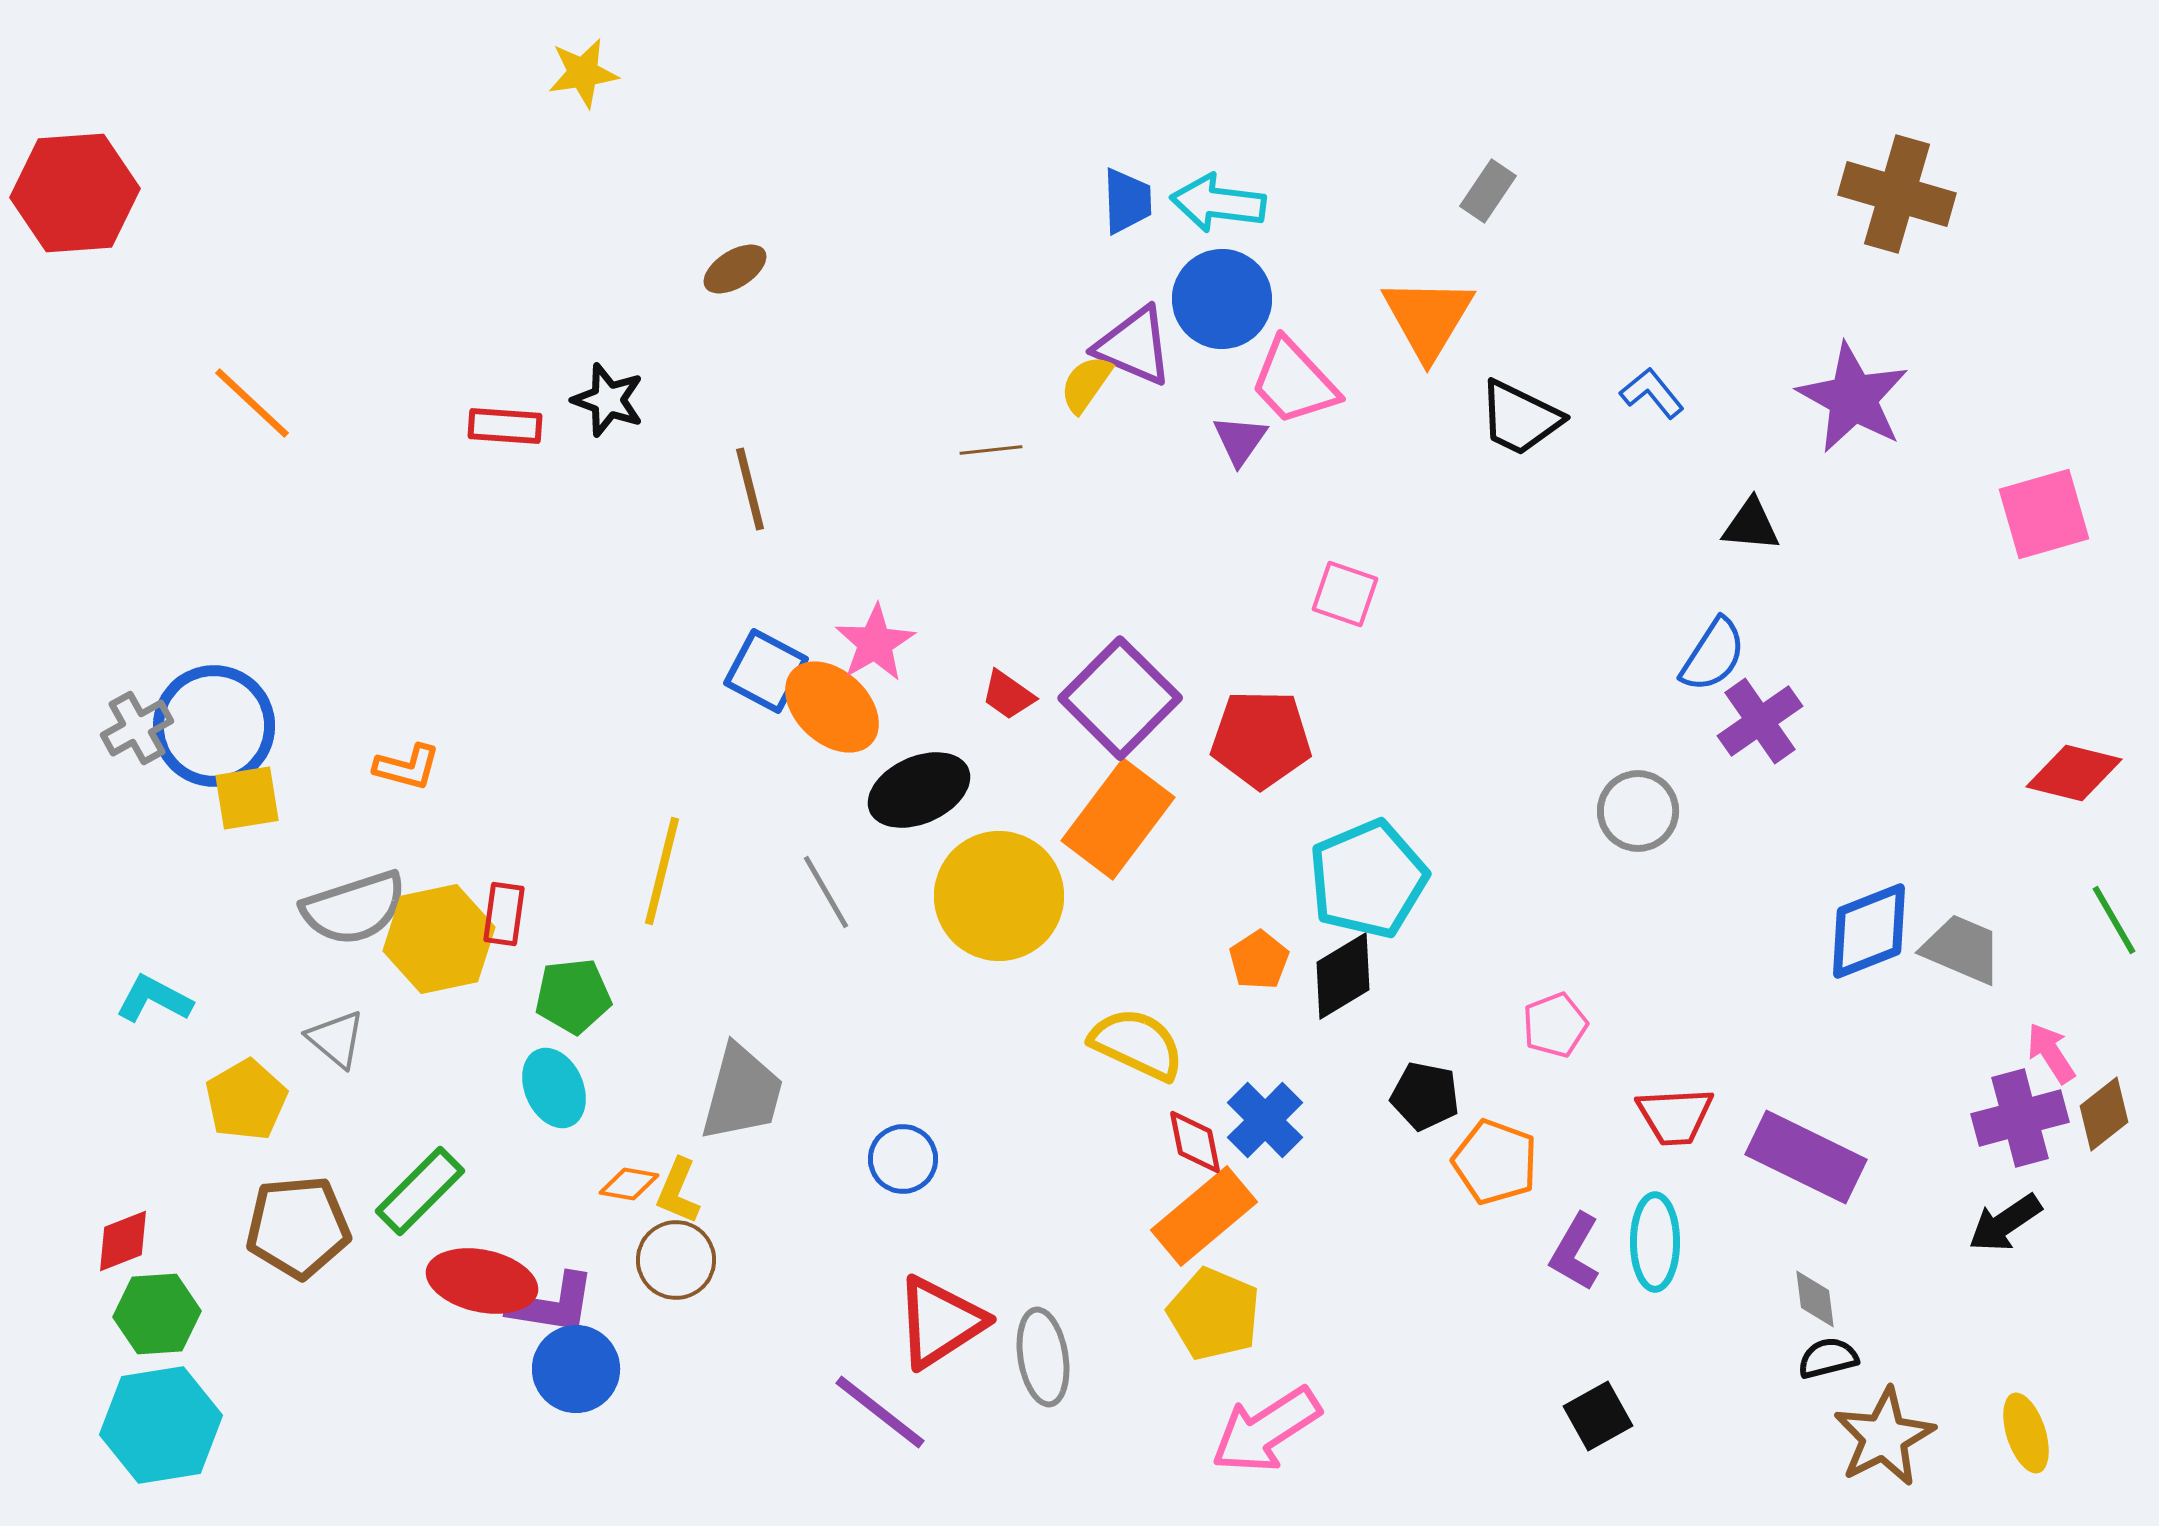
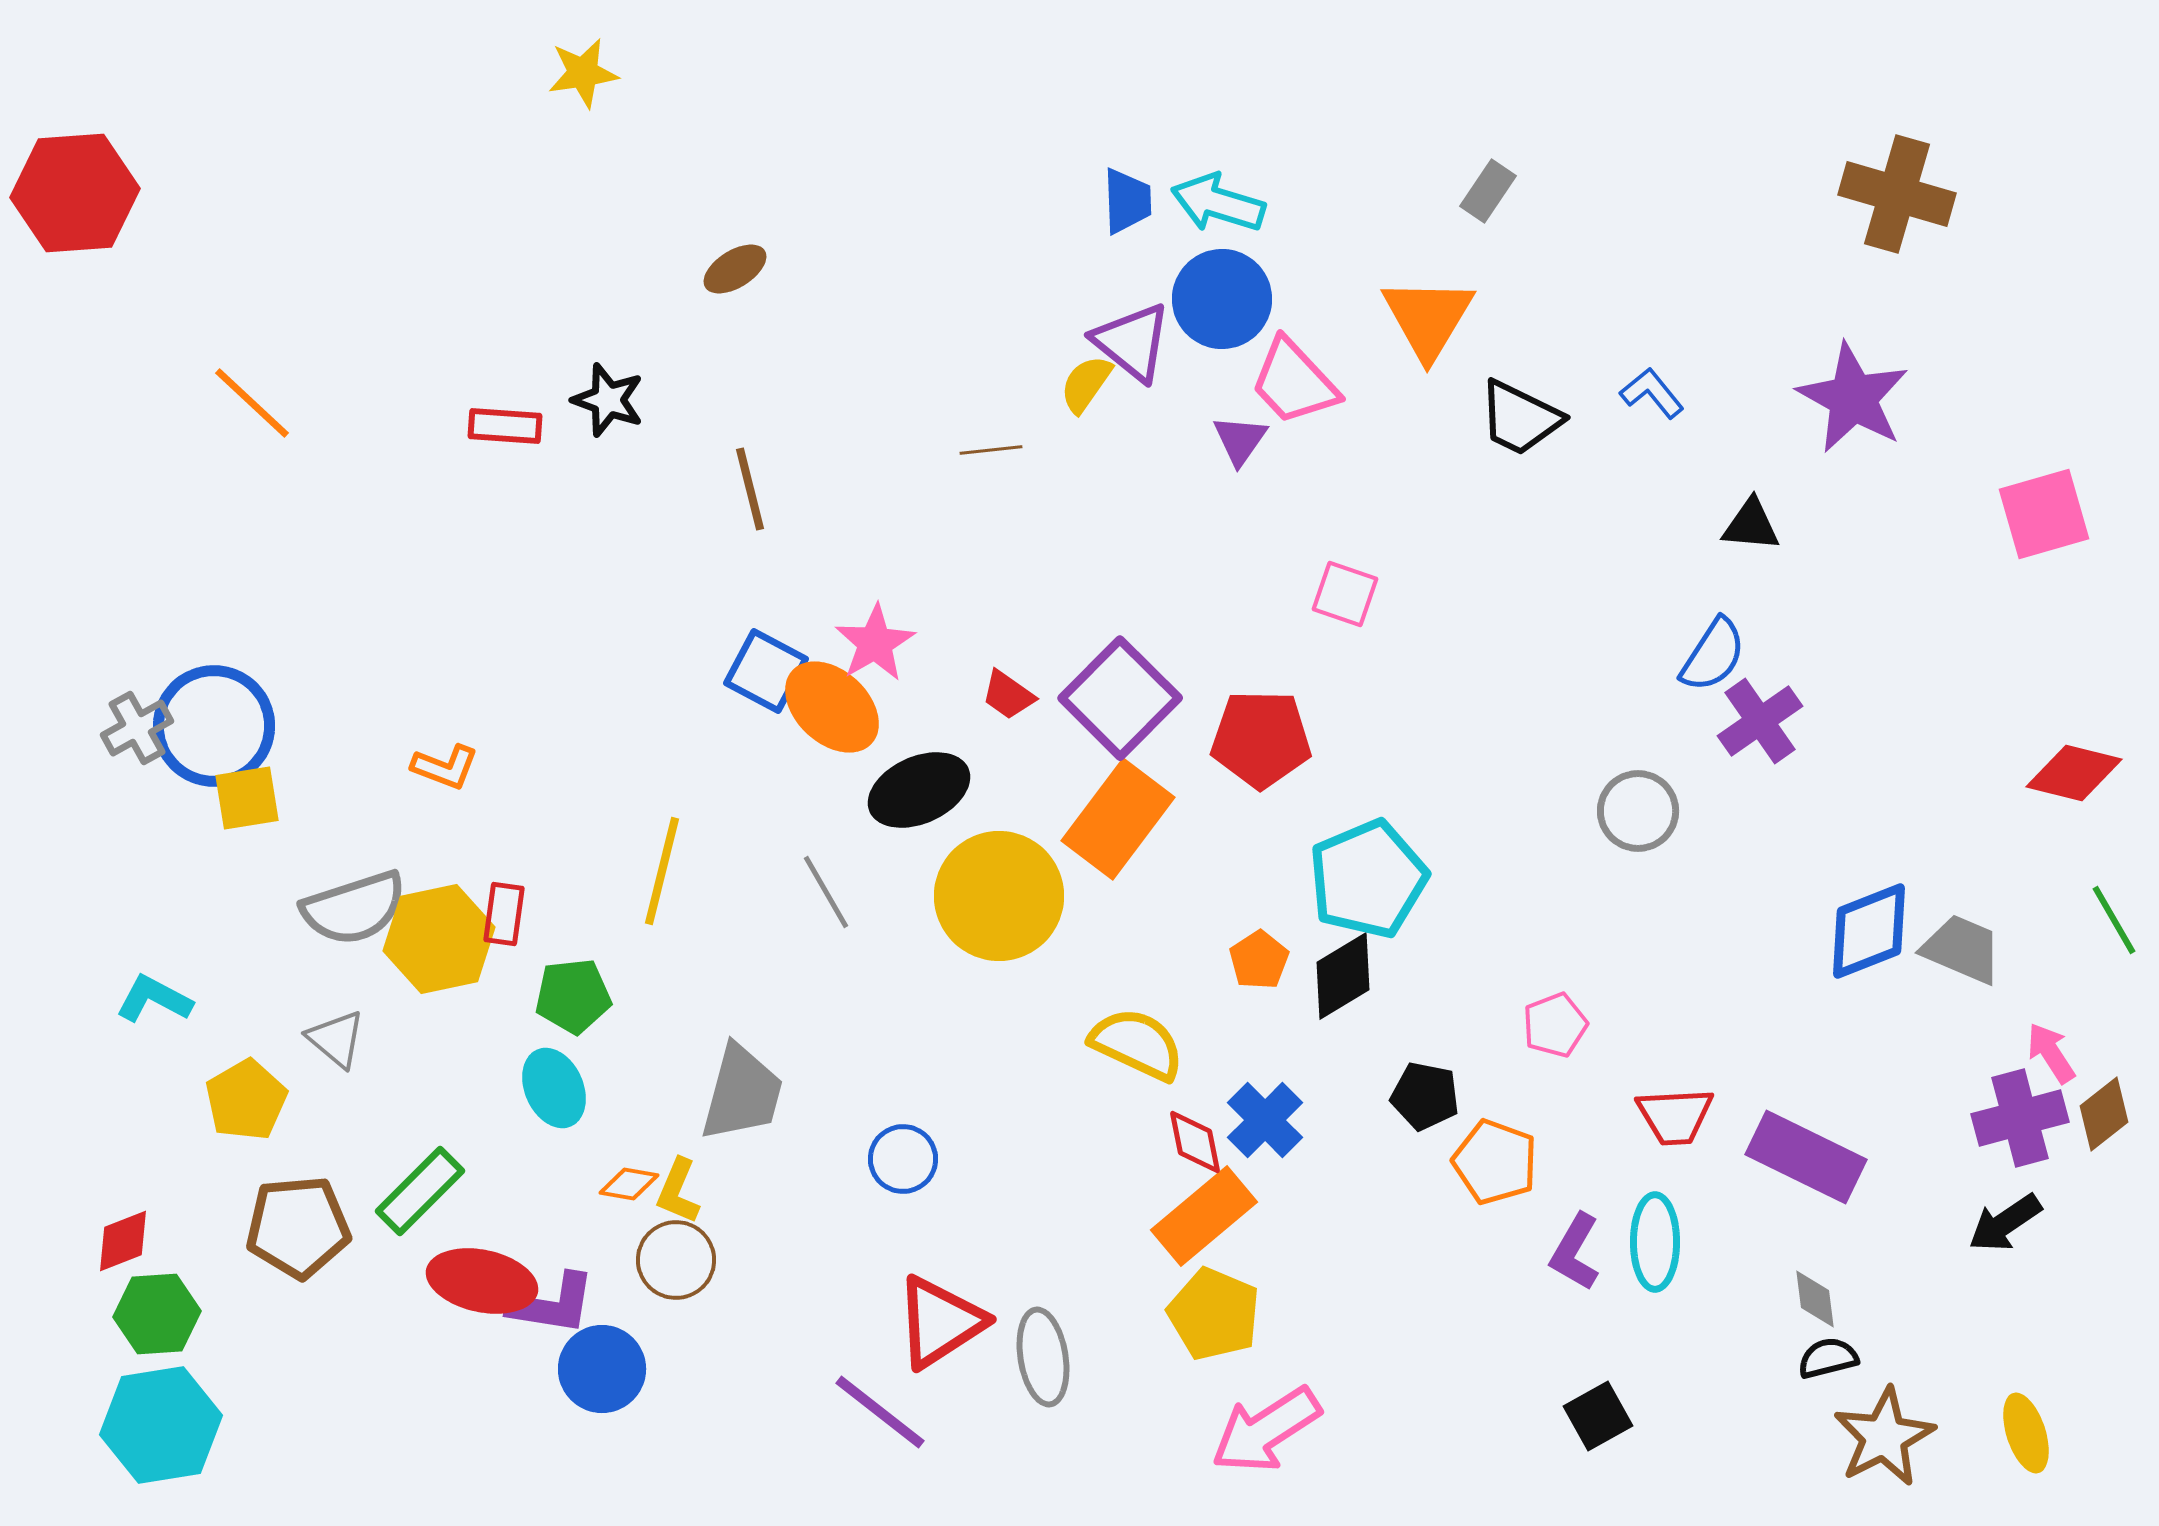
cyan arrow at (1218, 203): rotated 10 degrees clockwise
purple triangle at (1134, 346): moved 2 px left, 4 px up; rotated 16 degrees clockwise
orange L-shape at (407, 767): moved 38 px right; rotated 6 degrees clockwise
blue circle at (576, 1369): moved 26 px right
